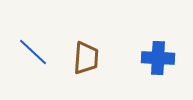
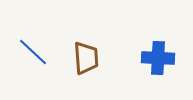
brown trapezoid: rotated 8 degrees counterclockwise
